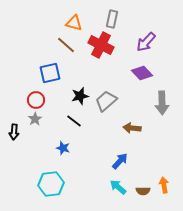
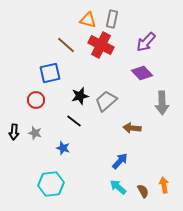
orange triangle: moved 14 px right, 3 px up
gray star: moved 14 px down; rotated 24 degrees counterclockwise
brown semicircle: rotated 120 degrees counterclockwise
